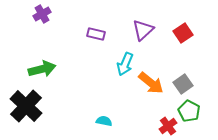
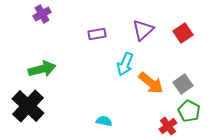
purple rectangle: moved 1 px right; rotated 24 degrees counterclockwise
black cross: moved 2 px right
